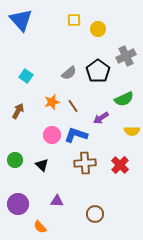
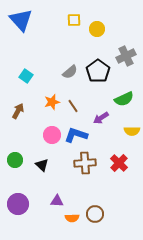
yellow circle: moved 1 px left
gray semicircle: moved 1 px right, 1 px up
red cross: moved 1 px left, 2 px up
orange semicircle: moved 32 px right, 9 px up; rotated 48 degrees counterclockwise
